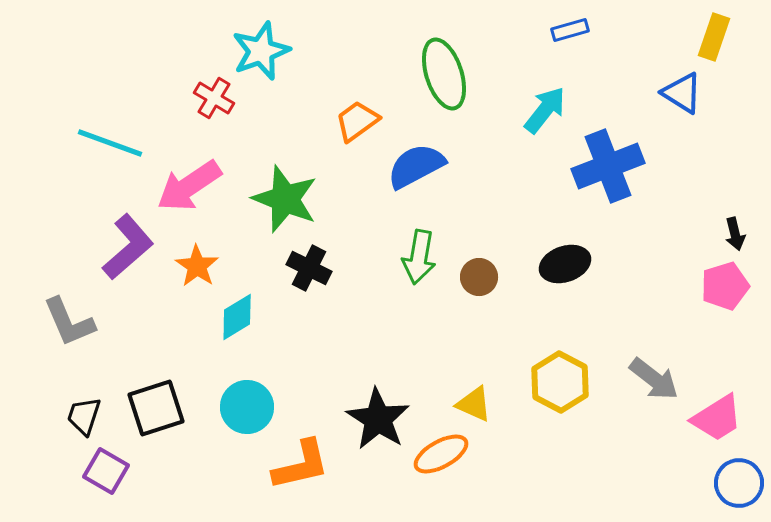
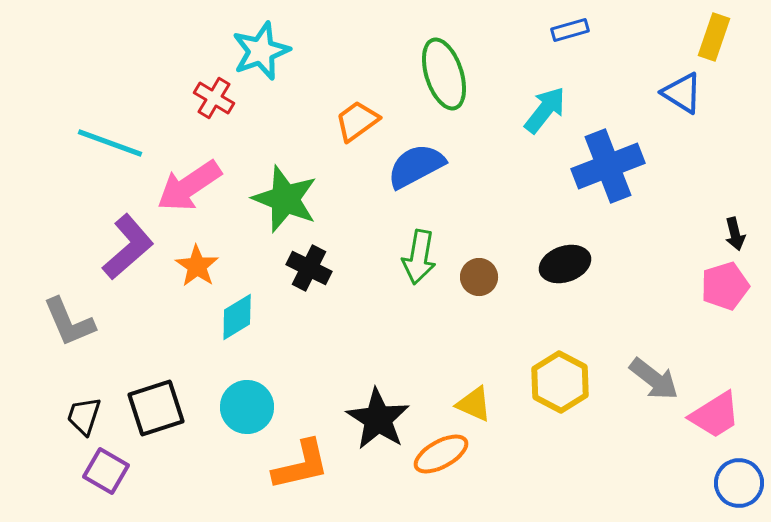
pink trapezoid: moved 2 px left, 3 px up
